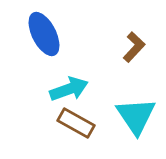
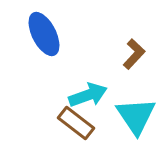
brown L-shape: moved 7 px down
cyan arrow: moved 19 px right, 6 px down
brown rectangle: rotated 9 degrees clockwise
